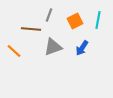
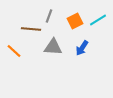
gray line: moved 1 px down
cyan line: rotated 48 degrees clockwise
gray triangle: rotated 24 degrees clockwise
